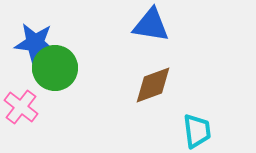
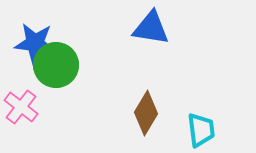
blue triangle: moved 3 px down
green circle: moved 1 px right, 3 px up
brown diamond: moved 7 px left, 28 px down; rotated 39 degrees counterclockwise
cyan trapezoid: moved 4 px right, 1 px up
